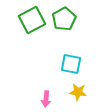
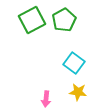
green pentagon: moved 1 px down
cyan square: moved 3 px right, 1 px up; rotated 25 degrees clockwise
